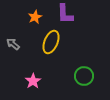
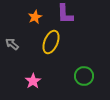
gray arrow: moved 1 px left
